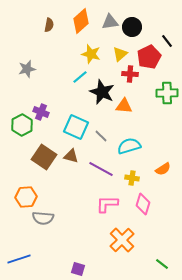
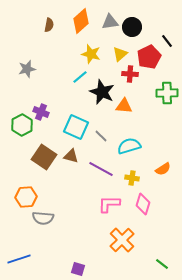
pink L-shape: moved 2 px right
